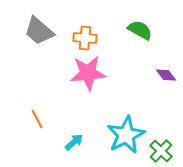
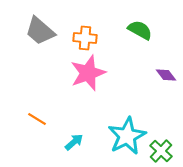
gray trapezoid: moved 1 px right
pink star: rotated 15 degrees counterclockwise
orange line: rotated 30 degrees counterclockwise
cyan star: moved 1 px right, 1 px down
